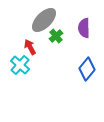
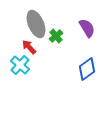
gray ellipse: moved 8 px left, 4 px down; rotated 68 degrees counterclockwise
purple semicircle: moved 3 px right; rotated 150 degrees clockwise
red arrow: moved 1 px left; rotated 14 degrees counterclockwise
blue diamond: rotated 15 degrees clockwise
